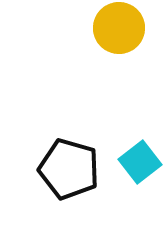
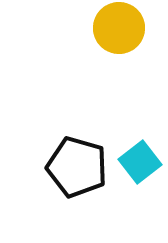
black pentagon: moved 8 px right, 2 px up
